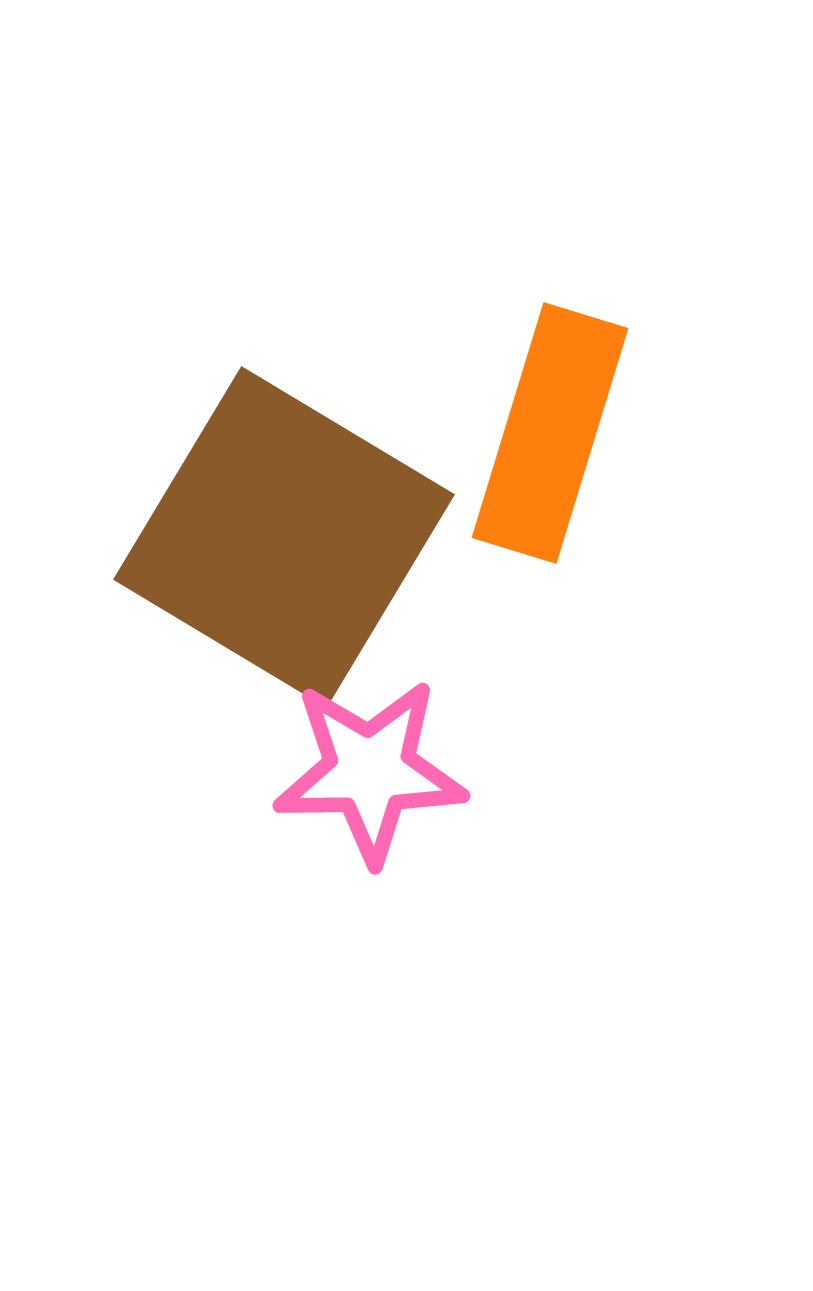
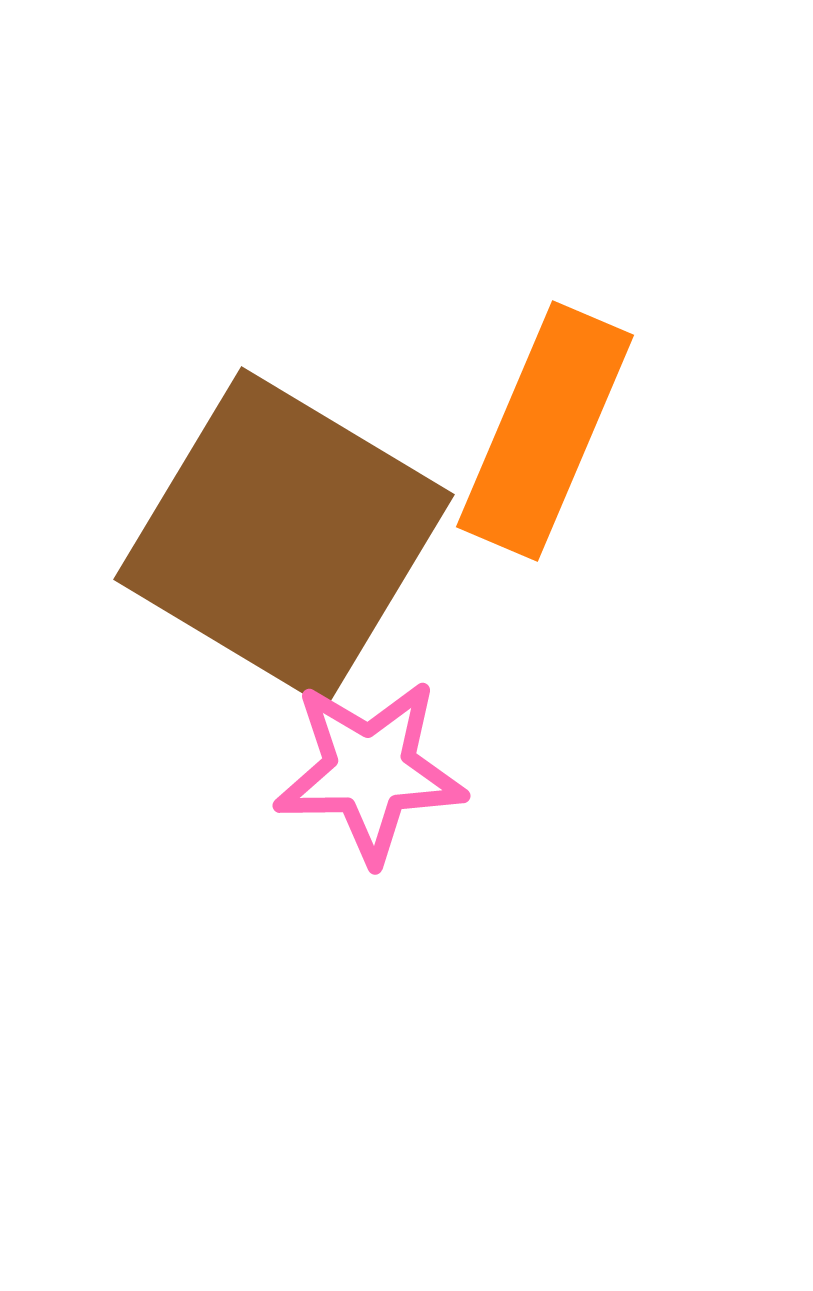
orange rectangle: moved 5 px left, 2 px up; rotated 6 degrees clockwise
